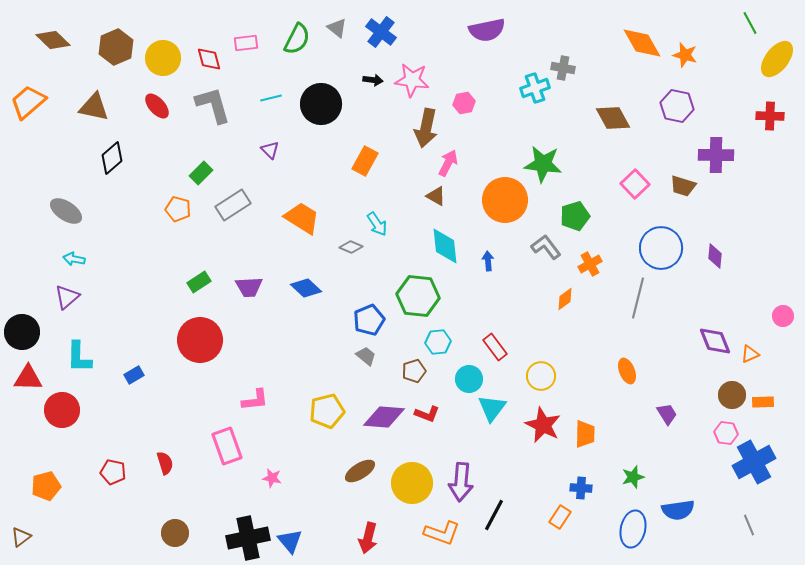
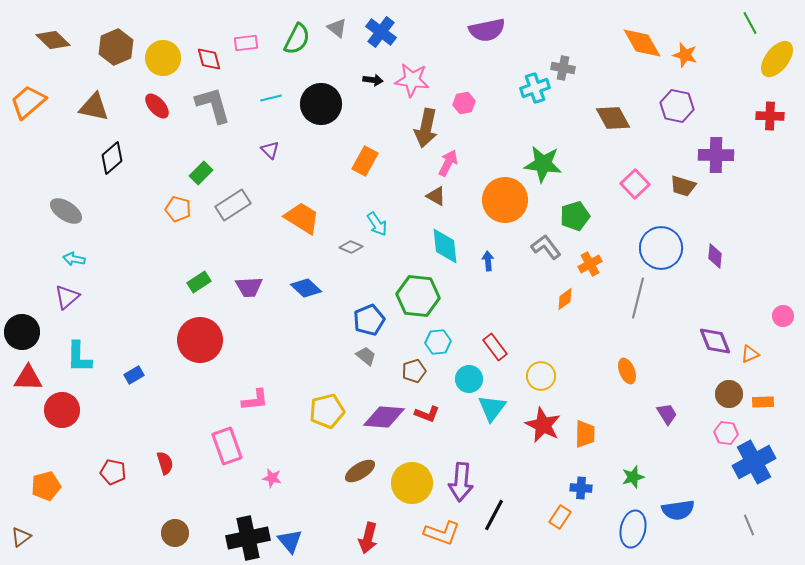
brown circle at (732, 395): moved 3 px left, 1 px up
